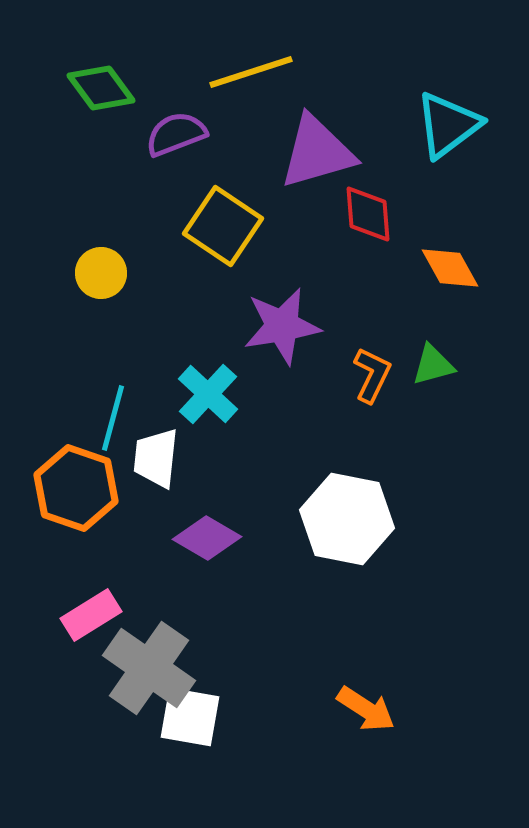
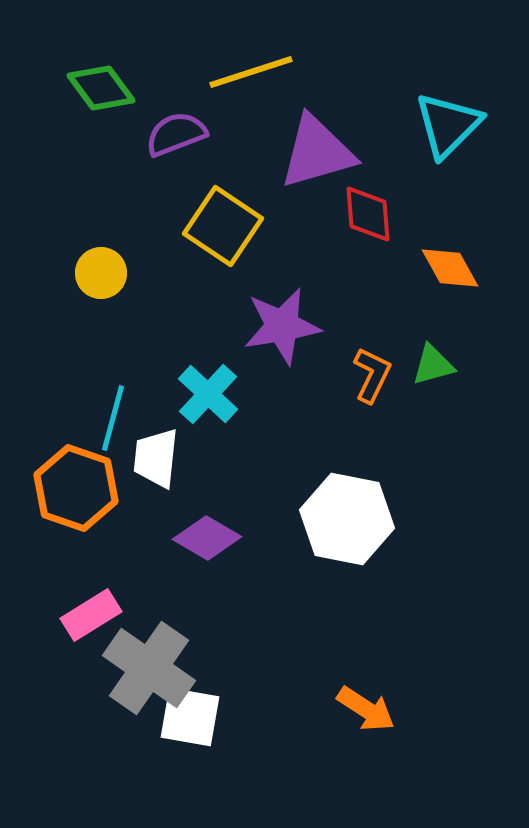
cyan triangle: rotated 8 degrees counterclockwise
